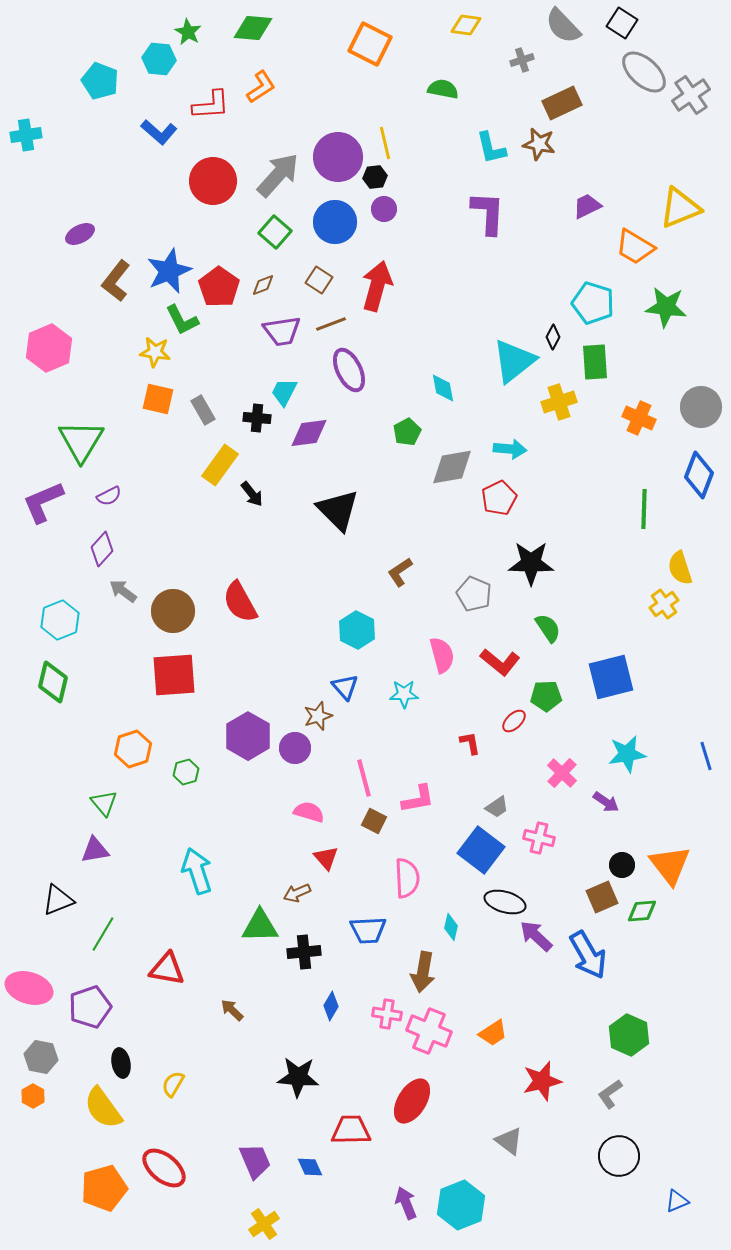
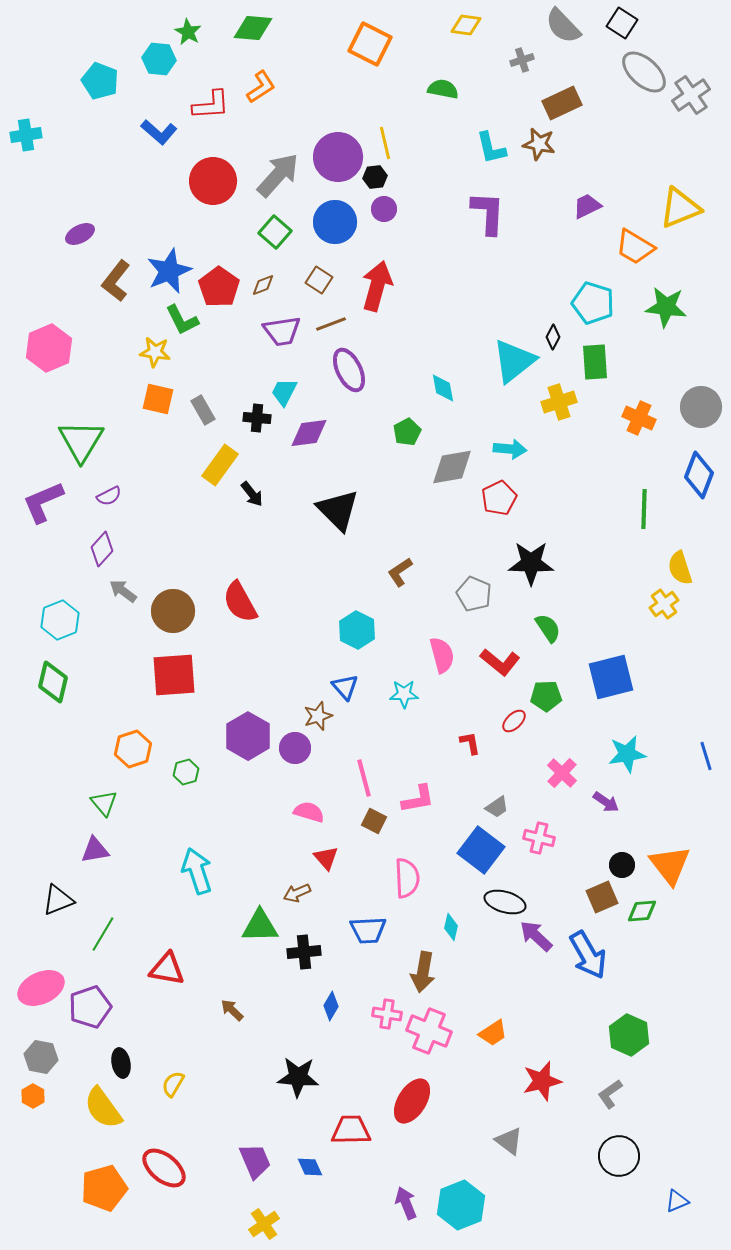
pink ellipse at (29, 988): moved 12 px right; rotated 42 degrees counterclockwise
